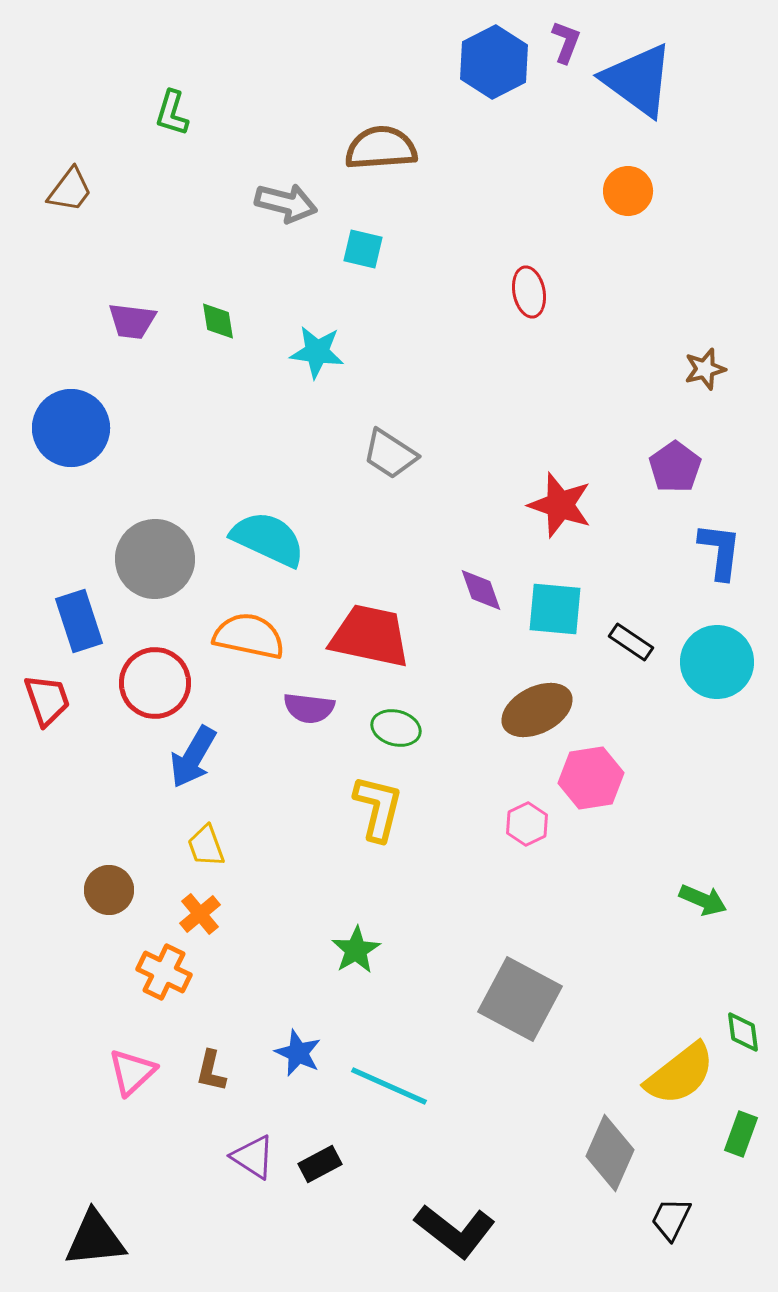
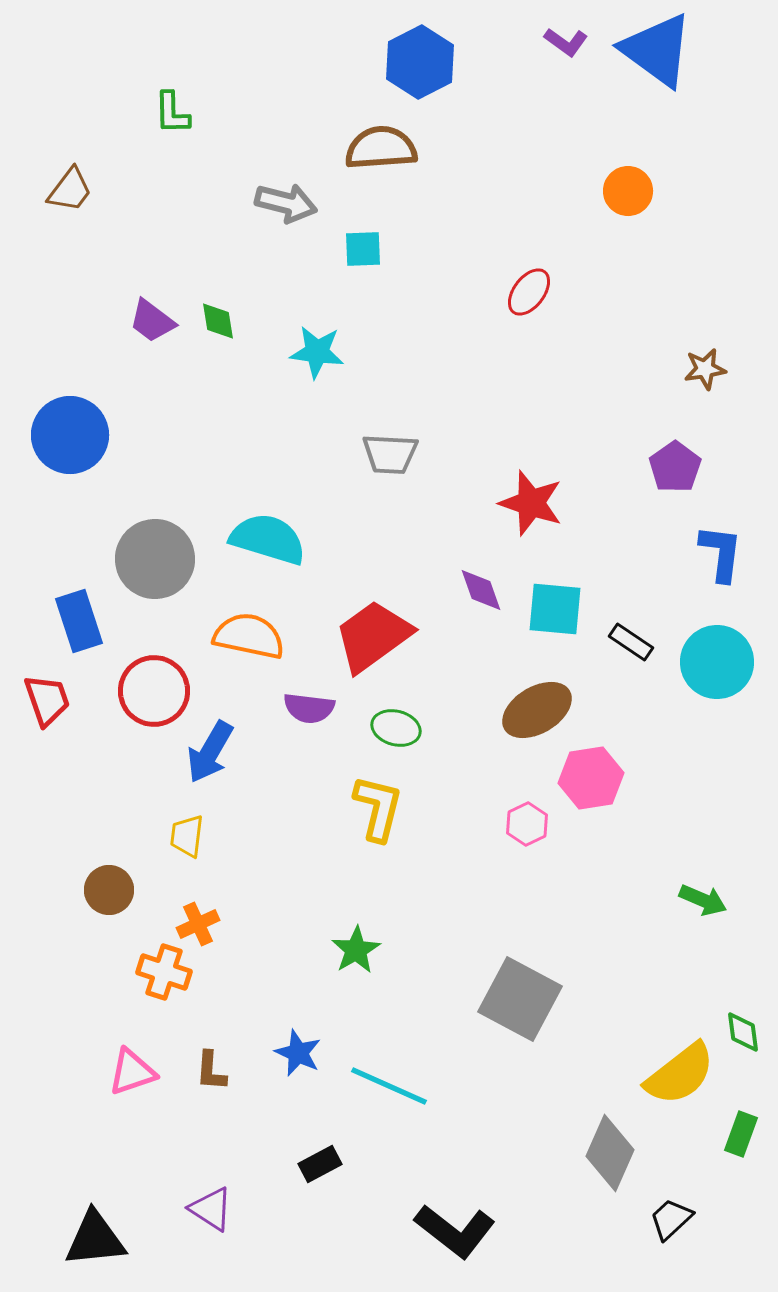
purple L-shape at (566, 42): rotated 105 degrees clockwise
blue hexagon at (494, 62): moved 74 px left
blue triangle at (638, 80): moved 19 px right, 30 px up
green L-shape at (172, 113): rotated 18 degrees counterclockwise
cyan square at (363, 249): rotated 15 degrees counterclockwise
red ellipse at (529, 292): rotated 48 degrees clockwise
purple trapezoid at (132, 321): moved 20 px right; rotated 30 degrees clockwise
brown star at (705, 369): rotated 6 degrees clockwise
blue circle at (71, 428): moved 1 px left, 7 px down
gray trapezoid at (390, 454): rotated 30 degrees counterclockwise
red star at (560, 505): moved 29 px left, 2 px up
cyan semicircle at (268, 539): rotated 8 degrees counterclockwise
blue L-shape at (720, 551): moved 1 px right, 2 px down
red trapezoid at (370, 636): moved 3 px right; rotated 48 degrees counterclockwise
red circle at (155, 683): moved 1 px left, 8 px down
brown ellipse at (537, 710): rotated 4 degrees counterclockwise
blue arrow at (193, 757): moved 17 px right, 5 px up
yellow trapezoid at (206, 846): moved 19 px left, 10 px up; rotated 27 degrees clockwise
orange cross at (200, 914): moved 2 px left, 10 px down; rotated 15 degrees clockwise
orange cross at (164, 972): rotated 8 degrees counterclockwise
brown L-shape at (211, 1071): rotated 9 degrees counterclockwise
pink triangle at (132, 1072): rotated 24 degrees clockwise
purple triangle at (253, 1157): moved 42 px left, 52 px down
black trapezoid at (671, 1219): rotated 21 degrees clockwise
